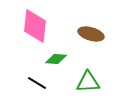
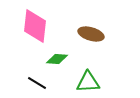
green diamond: moved 1 px right
